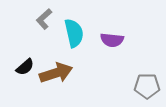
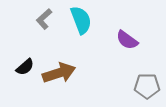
cyan semicircle: moved 7 px right, 13 px up; rotated 8 degrees counterclockwise
purple semicircle: moved 15 px right; rotated 30 degrees clockwise
brown arrow: moved 3 px right
